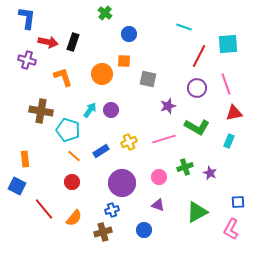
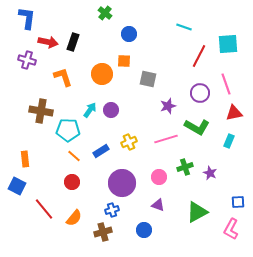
purple circle at (197, 88): moved 3 px right, 5 px down
cyan pentagon at (68, 130): rotated 15 degrees counterclockwise
pink line at (164, 139): moved 2 px right
